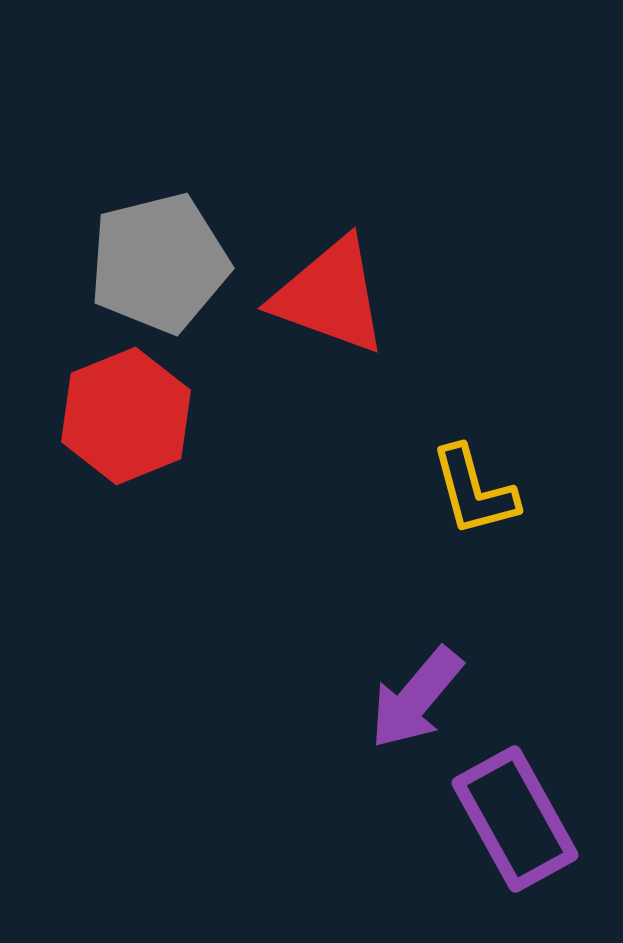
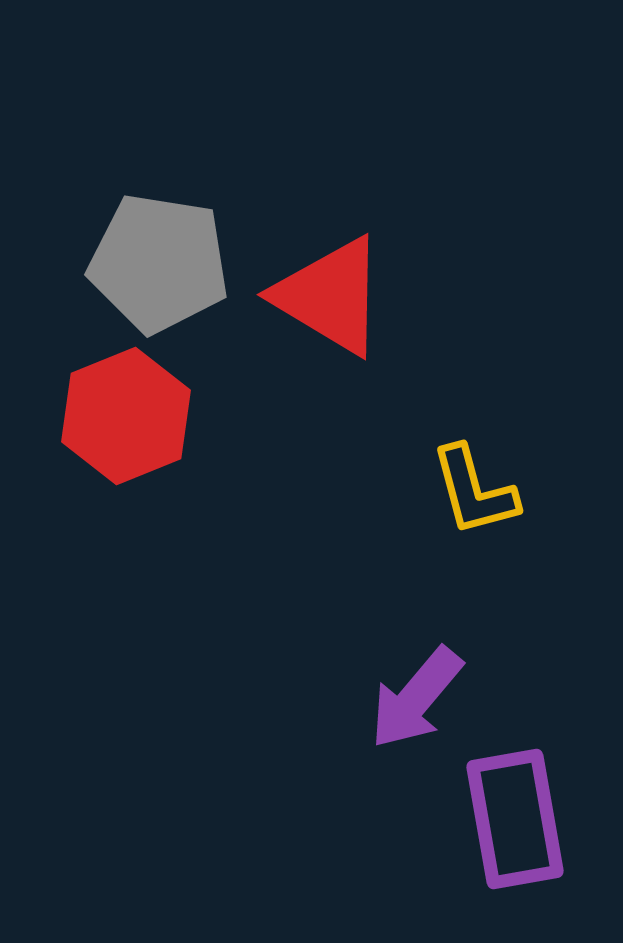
gray pentagon: rotated 23 degrees clockwise
red triangle: rotated 11 degrees clockwise
purple rectangle: rotated 19 degrees clockwise
